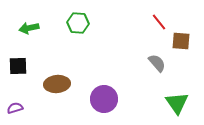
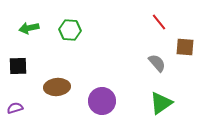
green hexagon: moved 8 px left, 7 px down
brown square: moved 4 px right, 6 px down
brown ellipse: moved 3 px down
purple circle: moved 2 px left, 2 px down
green triangle: moved 16 px left; rotated 30 degrees clockwise
